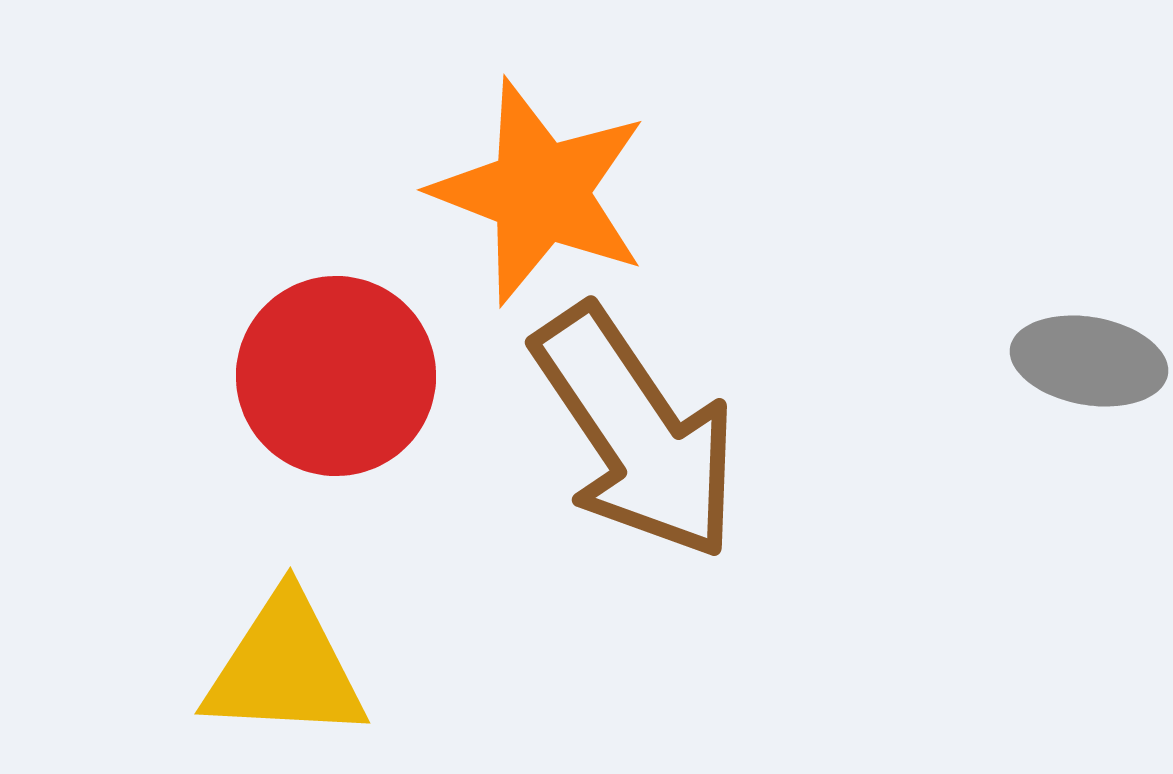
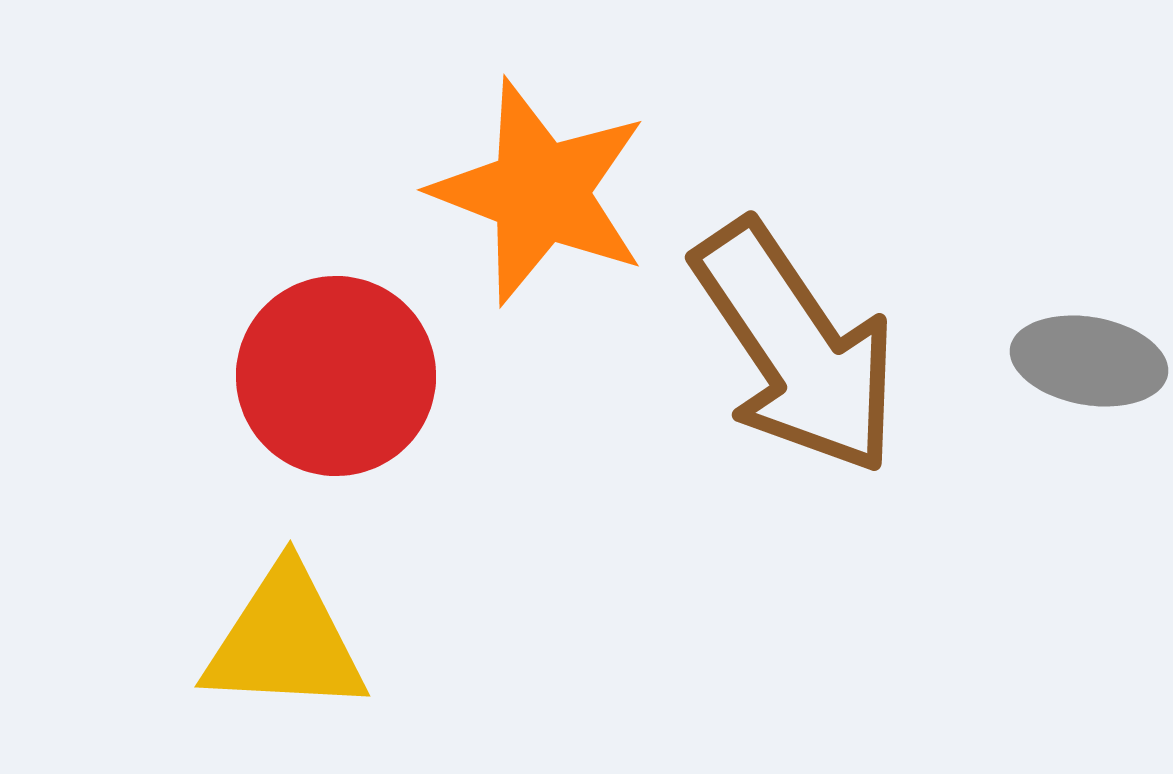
brown arrow: moved 160 px right, 85 px up
yellow triangle: moved 27 px up
